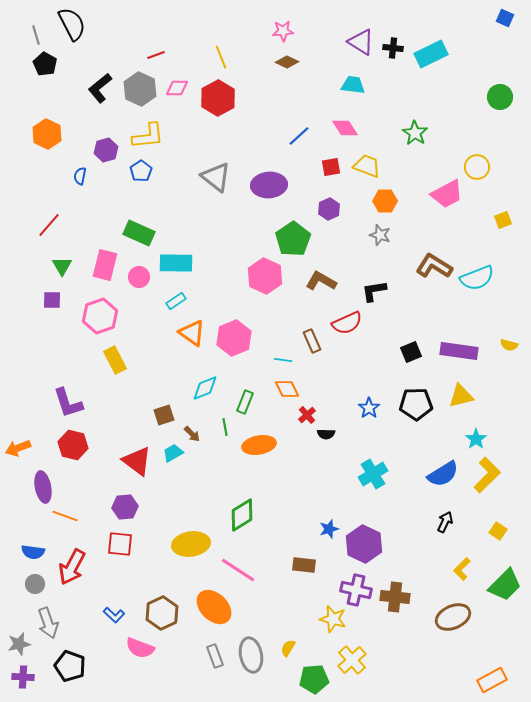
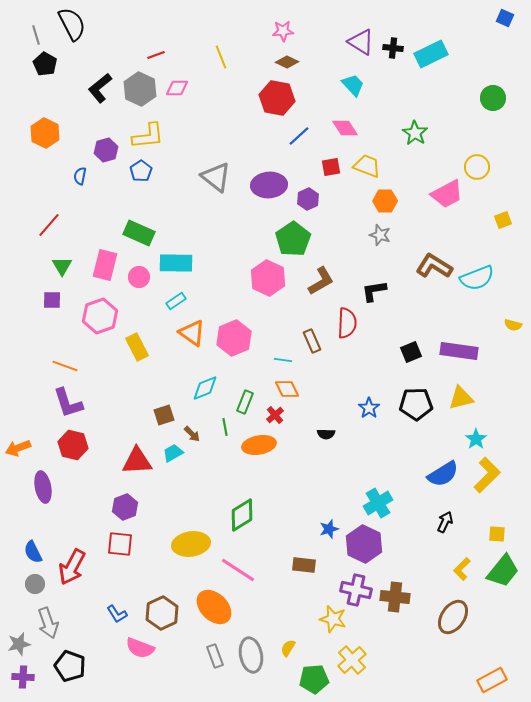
cyan trapezoid at (353, 85): rotated 40 degrees clockwise
green circle at (500, 97): moved 7 px left, 1 px down
red hexagon at (218, 98): moved 59 px right; rotated 20 degrees counterclockwise
orange hexagon at (47, 134): moved 2 px left, 1 px up
purple hexagon at (329, 209): moved 21 px left, 10 px up
pink hexagon at (265, 276): moved 3 px right, 2 px down
brown L-shape at (321, 281): rotated 120 degrees clockwise
red semicircle at (347, 323): rotated 64 degrees counterclockwise
yellow semicircle at (509, 345): moved 4 px right, 20 px up
yellow rectangle at (115, 360): moved 22 px right, 13 px up
yellow triangle at (461, 396): moved 2 px down
red cross at (307, 415): moved 32 px left
red triangle at (137, 461): rotated 40 degrees counterclockwise
cyan cross at (373, 474): moved 5 px right, 29 px down
purple hexagon at (125, 507): rotated 15 degrees counterclockwise
orange line at (65, 516): moved 150 px up
yellow square at (498, 531): moved 1 px left, 3 px down; rotated 30 degrees counterclockwise
blue semicircle at (33, 552): rotated 55 degrees clockwise
green trapezoid at (505, 585): moved 2 px left, 14 px up; rotated 6 degrees counterclockwise
blue L-shape at (114, 615): moved 3 px right, 1 px up; rotated 15 degrees clockwise
brown ellipse at (453, 617): rotated 32 degrees counterclockwise
